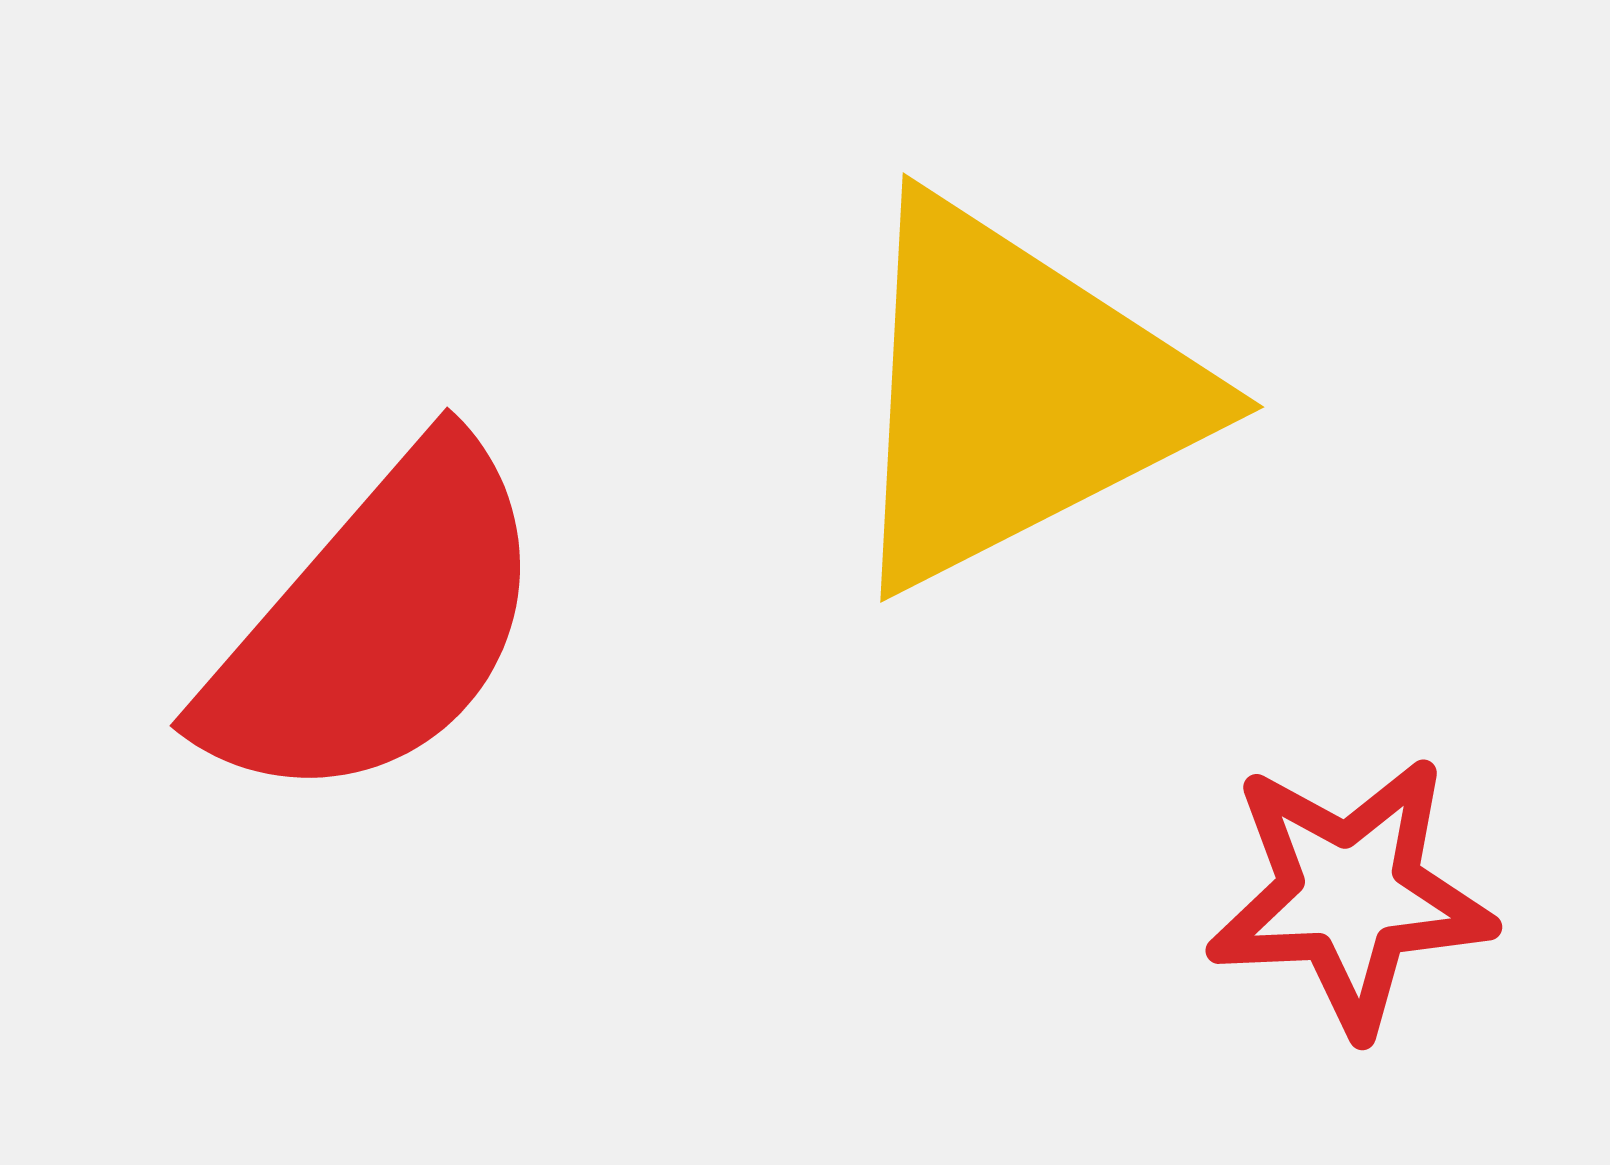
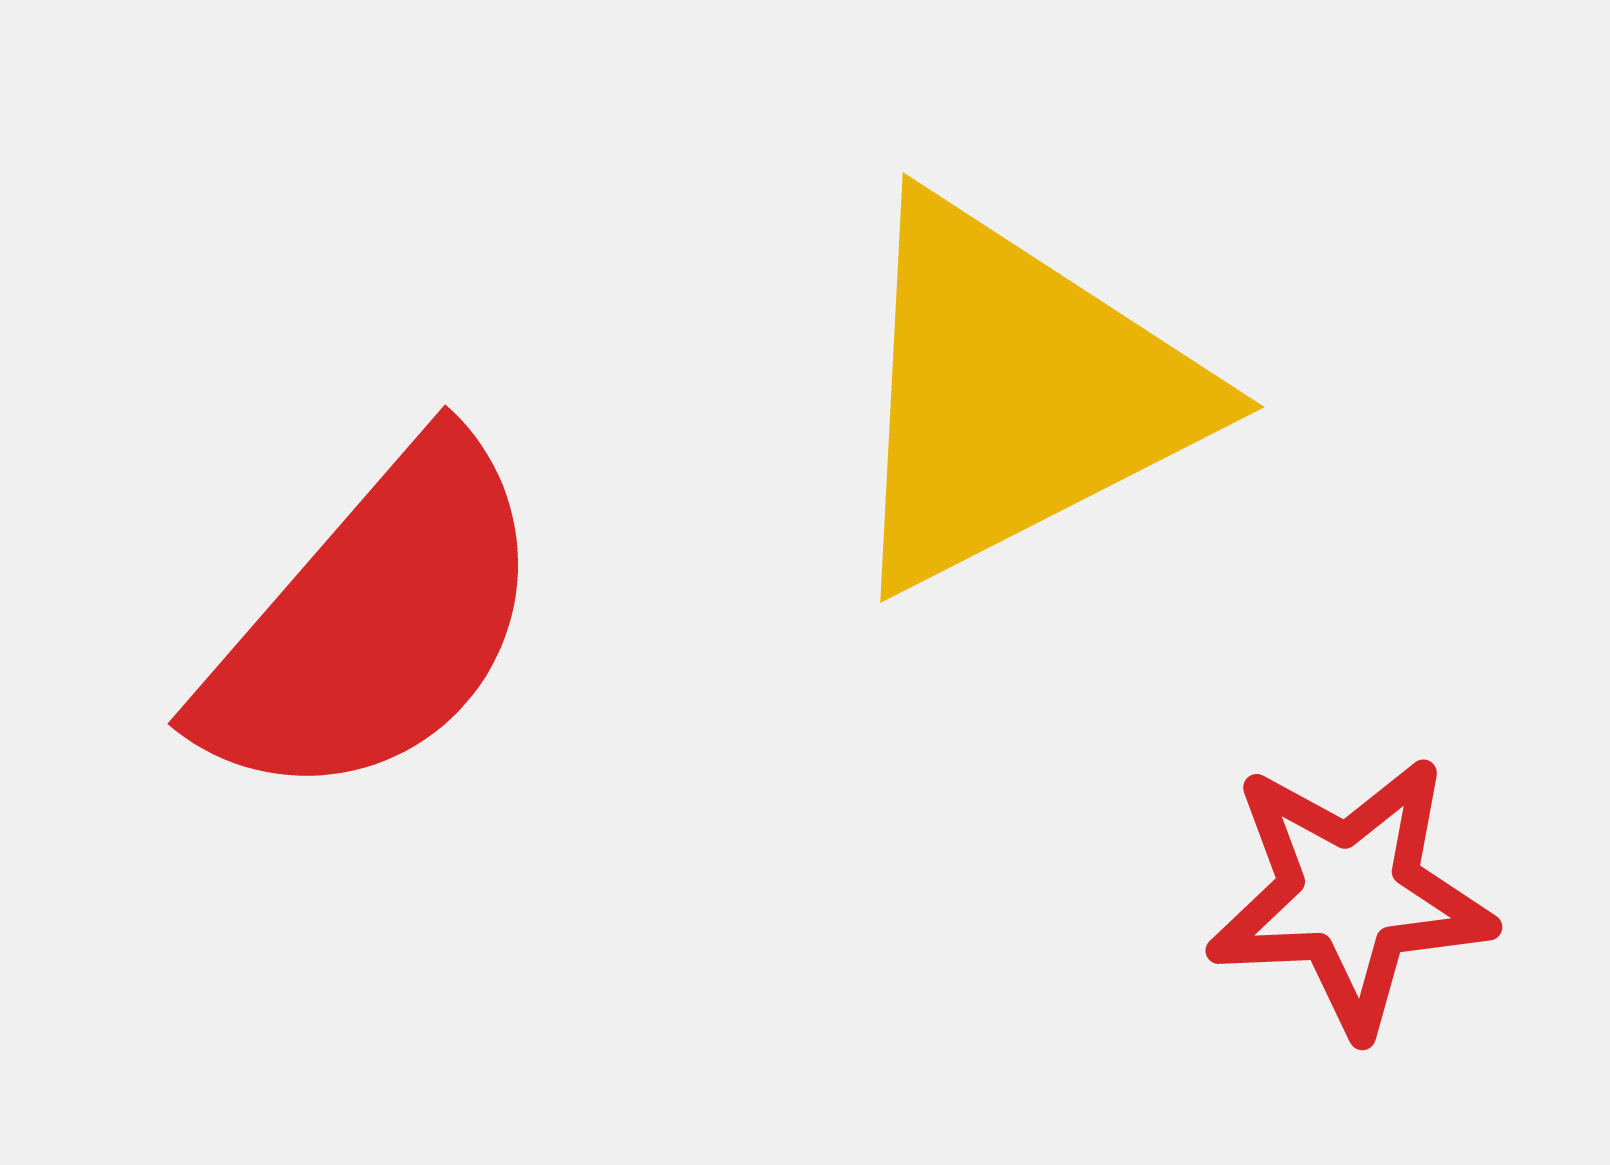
red semicircle: moved 2 px left, 2 px up
